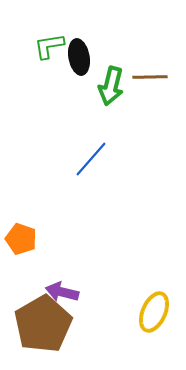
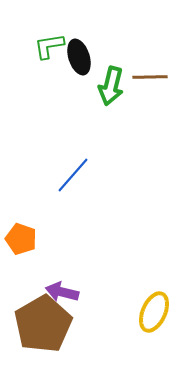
black ellipse: rotated 8 degrees counterclockwise
blue line: moved 18 px left, 16 px down
